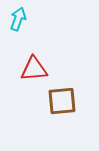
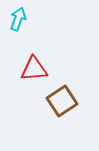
brown square: rotated 28 degrees counterclockwise
